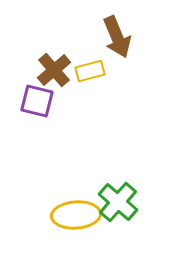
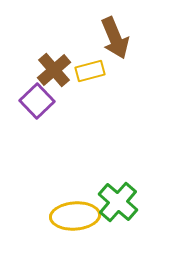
brown arrow: moved 2 px left, 1 px down
purple square: rotated 32 degrees clockwise
yellow ellipse: moved 1 px left, 1 px down
